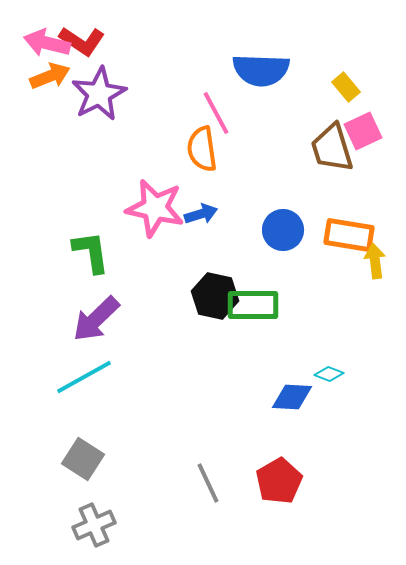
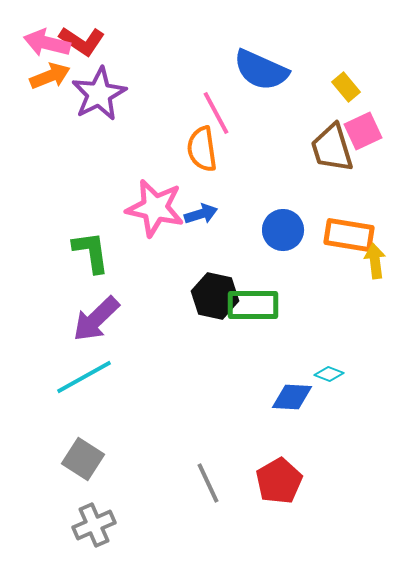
blue semicircle: rotated 22 degrees clockwise
